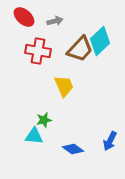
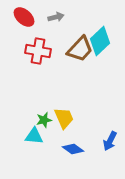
gray arrow: moved 1 px right, 4 px up
yellow trapezoid: moved 32 px down
